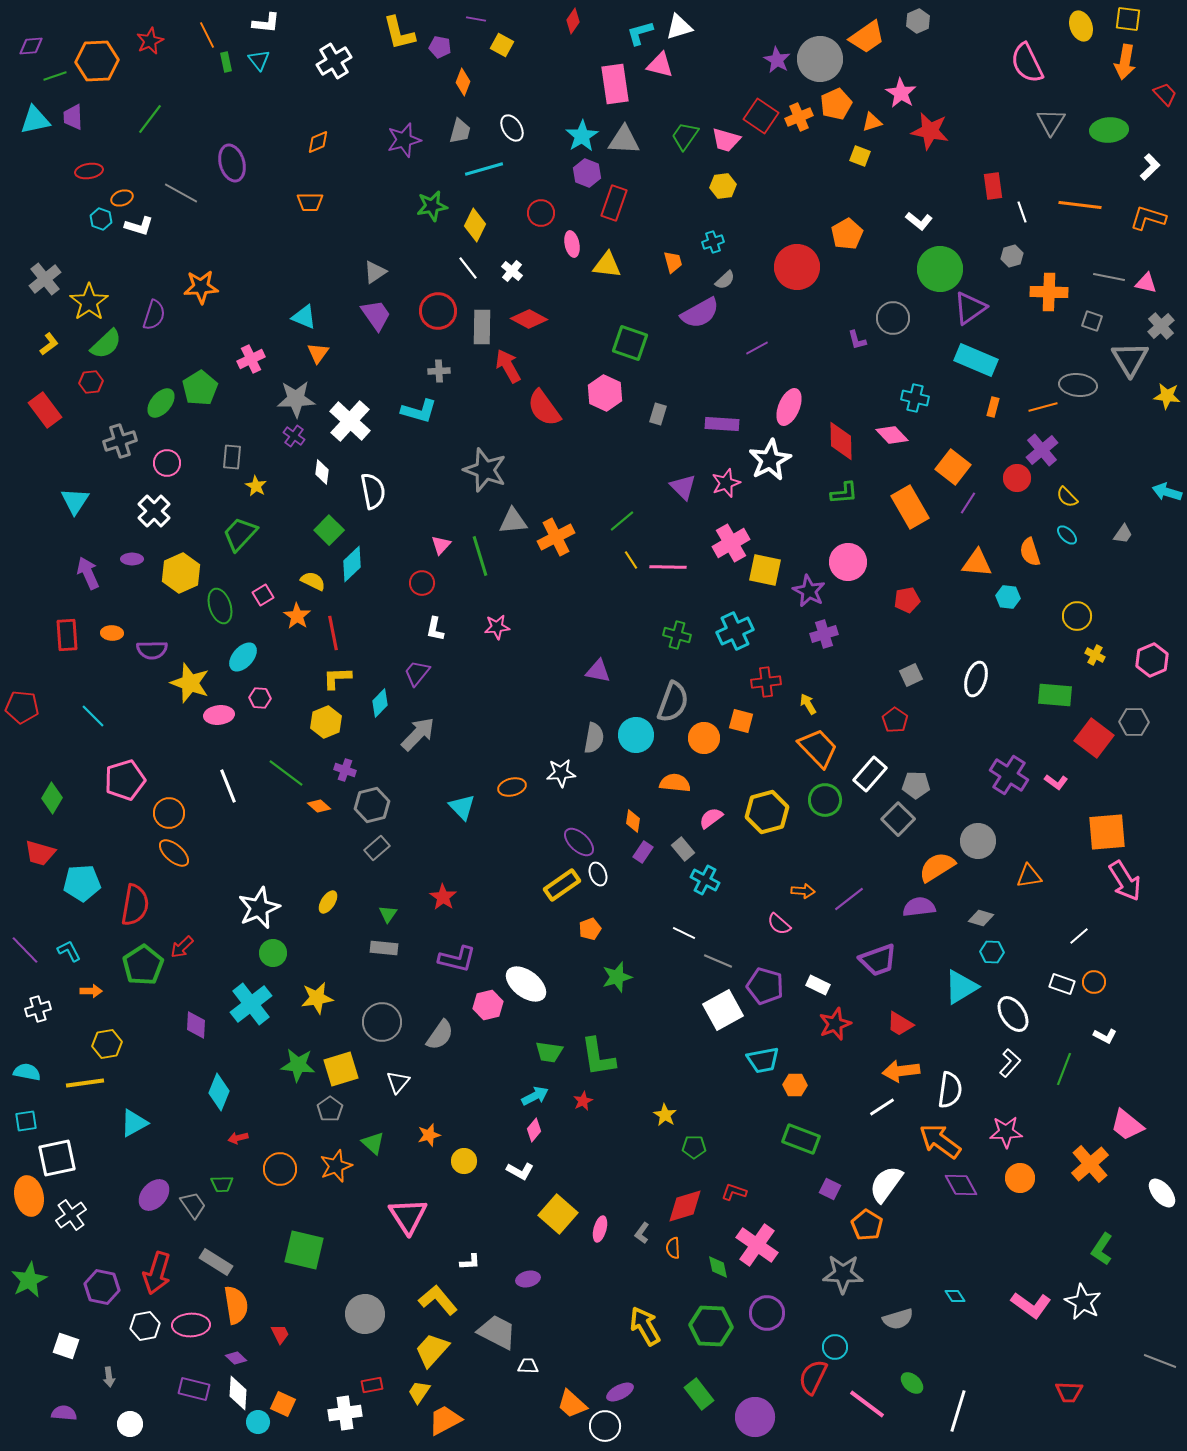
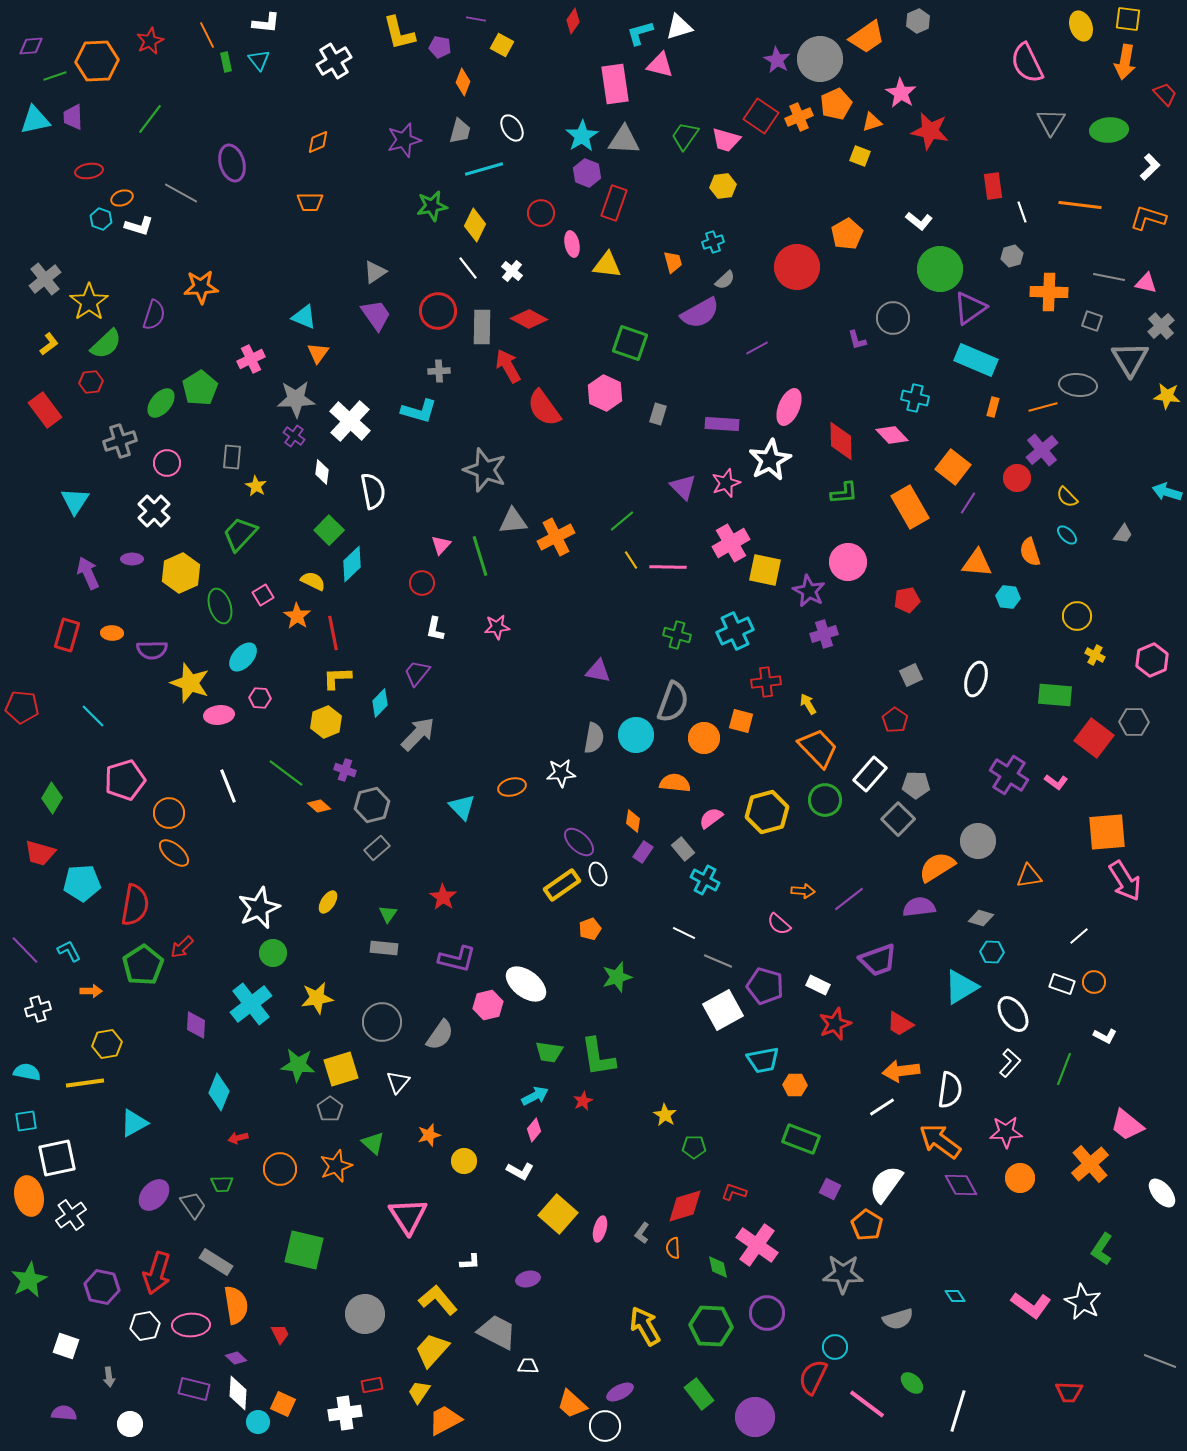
red rectangle at (67, 635): rotated 20 degrees clockwise
